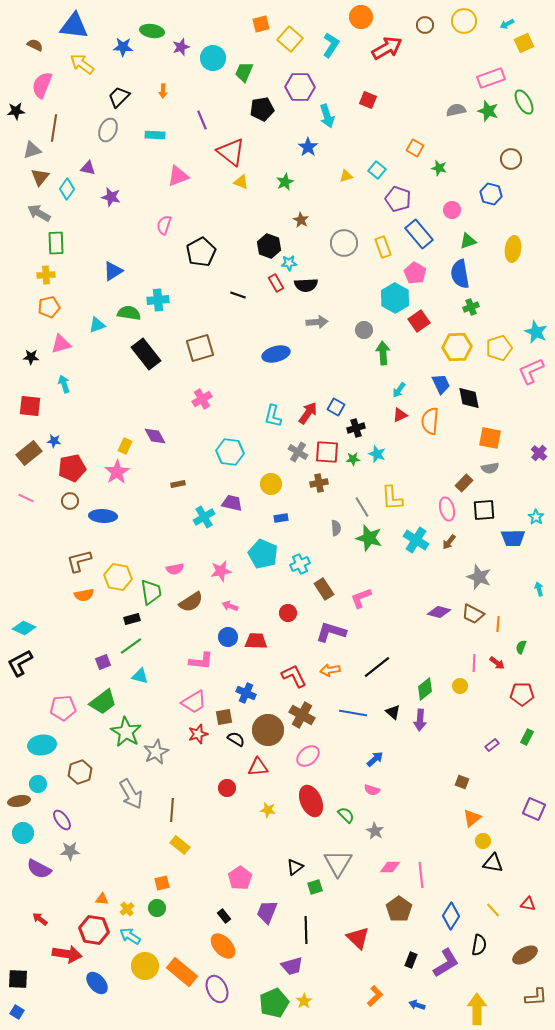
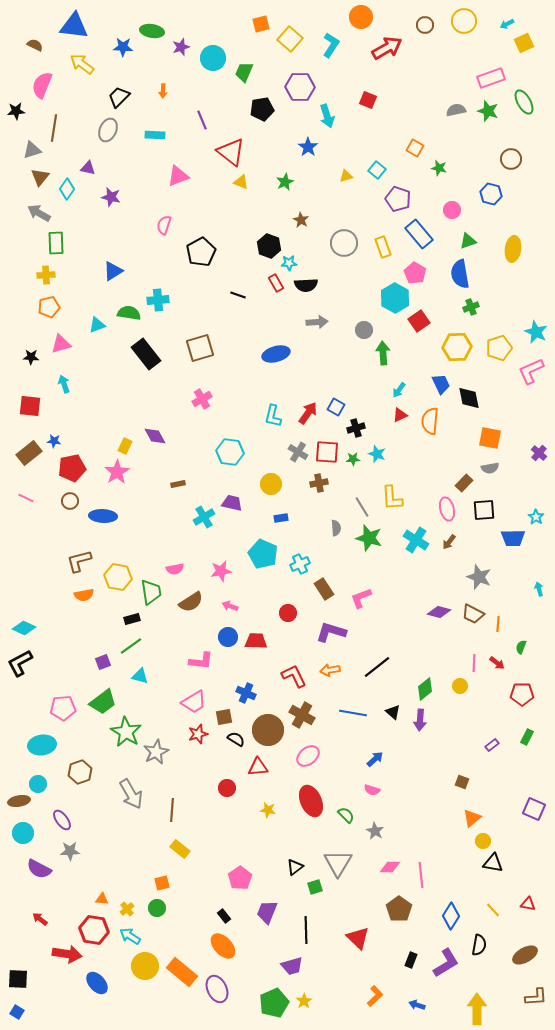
yellow rectangle at (180, 845): moved 4 px down
